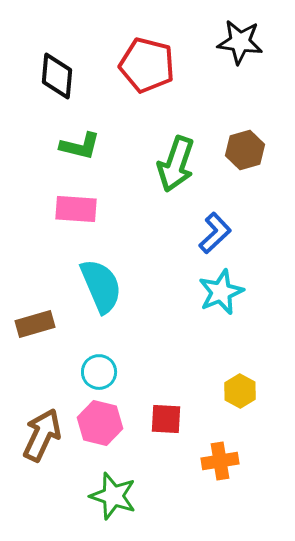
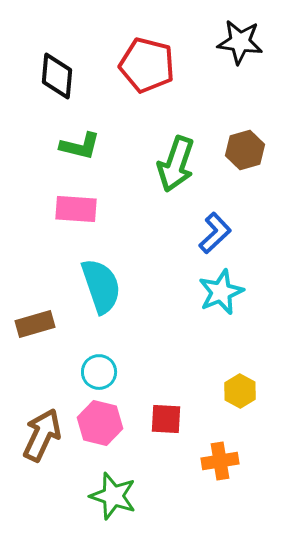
cyan semicircle: rotated 4 degrees clockwise
